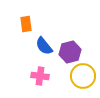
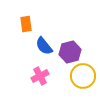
pink cross: rotated 36 degrees counterclockwise
